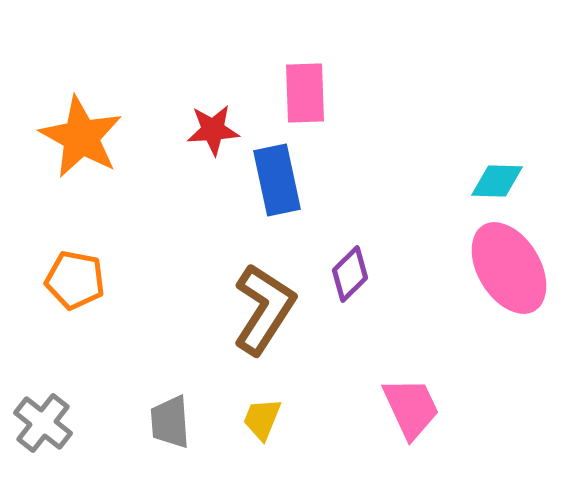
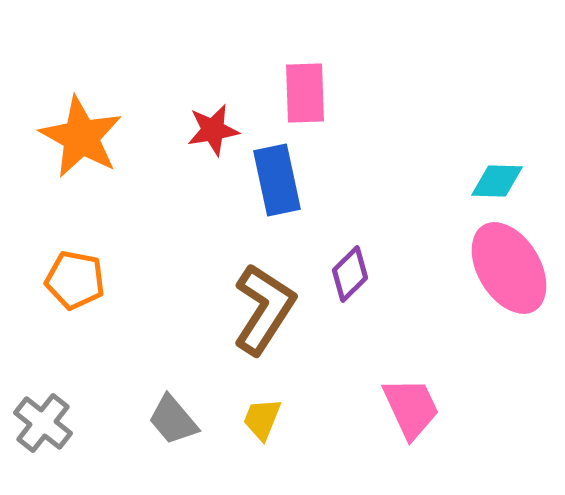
red star: rotated 6 degrees counterclockwise
gray trapezoid: moved 3 px right, 2 px up; rotated 36 degrees counterclockwise
